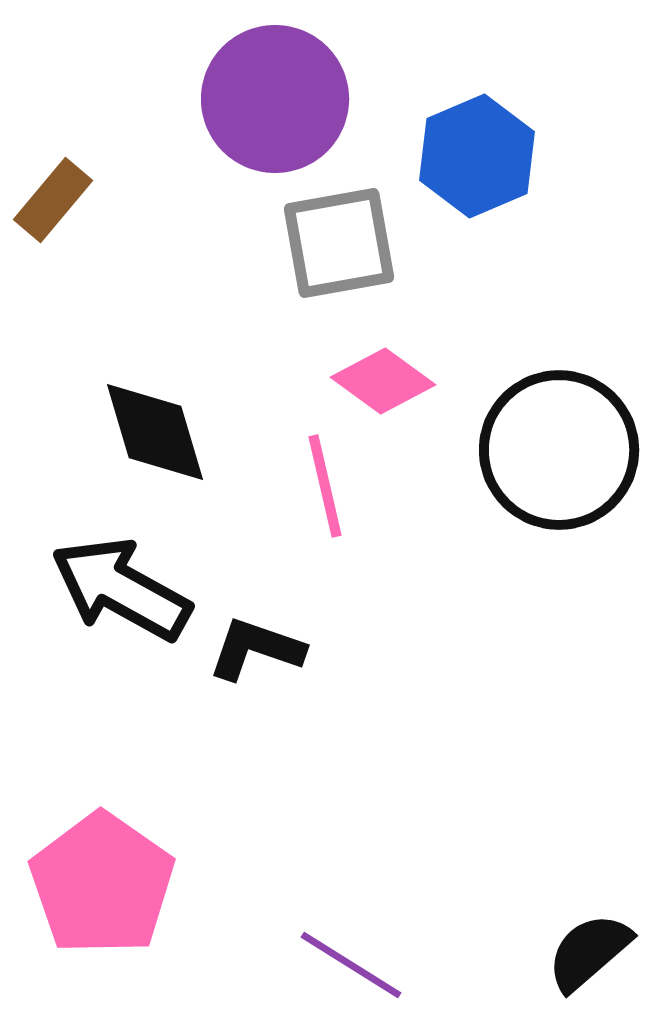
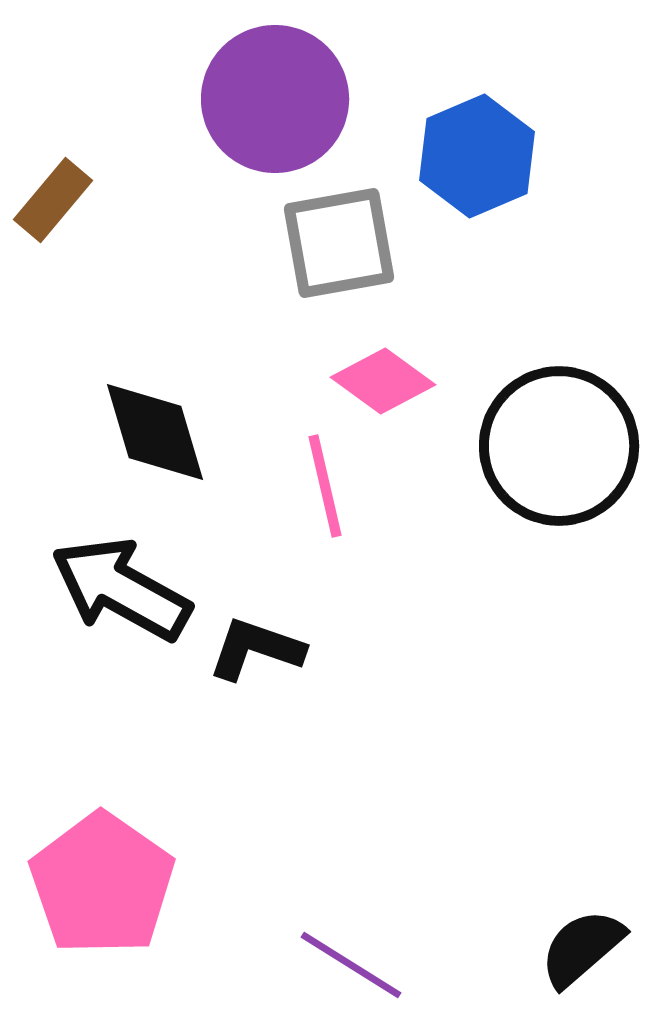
black circle: moved 4 px up
black semicircle: moved 7 px left, 4 px up
